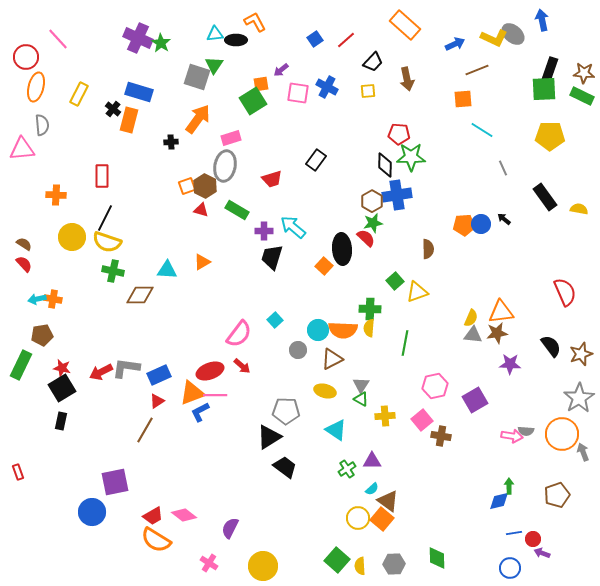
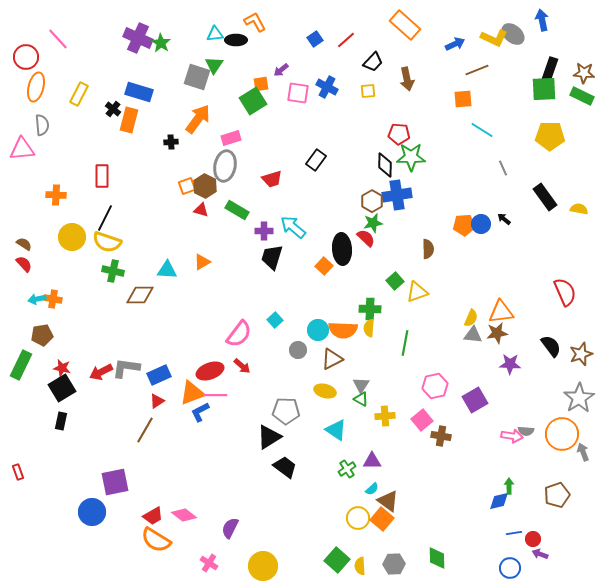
purple arrow at (542, 553): moved 2 px left, 1 px down
